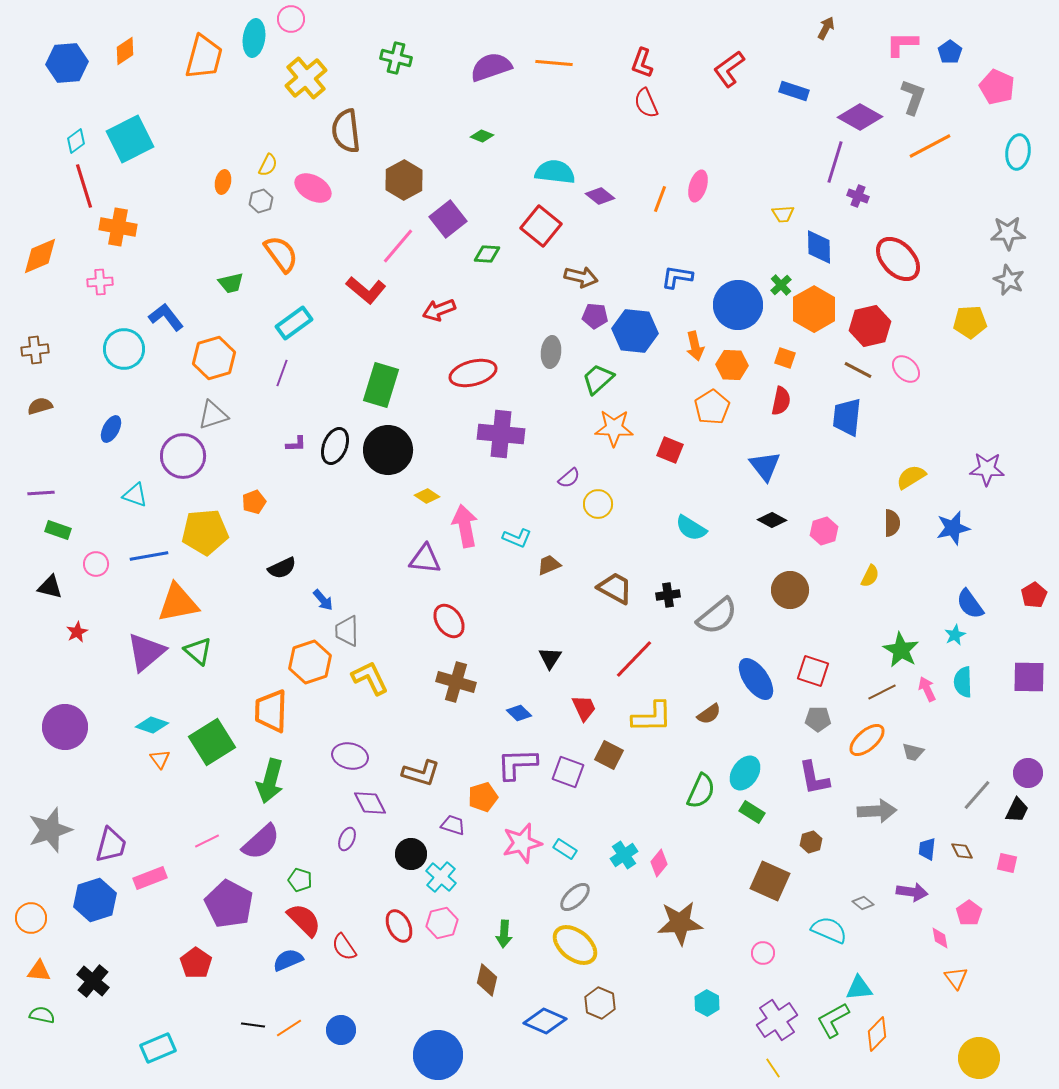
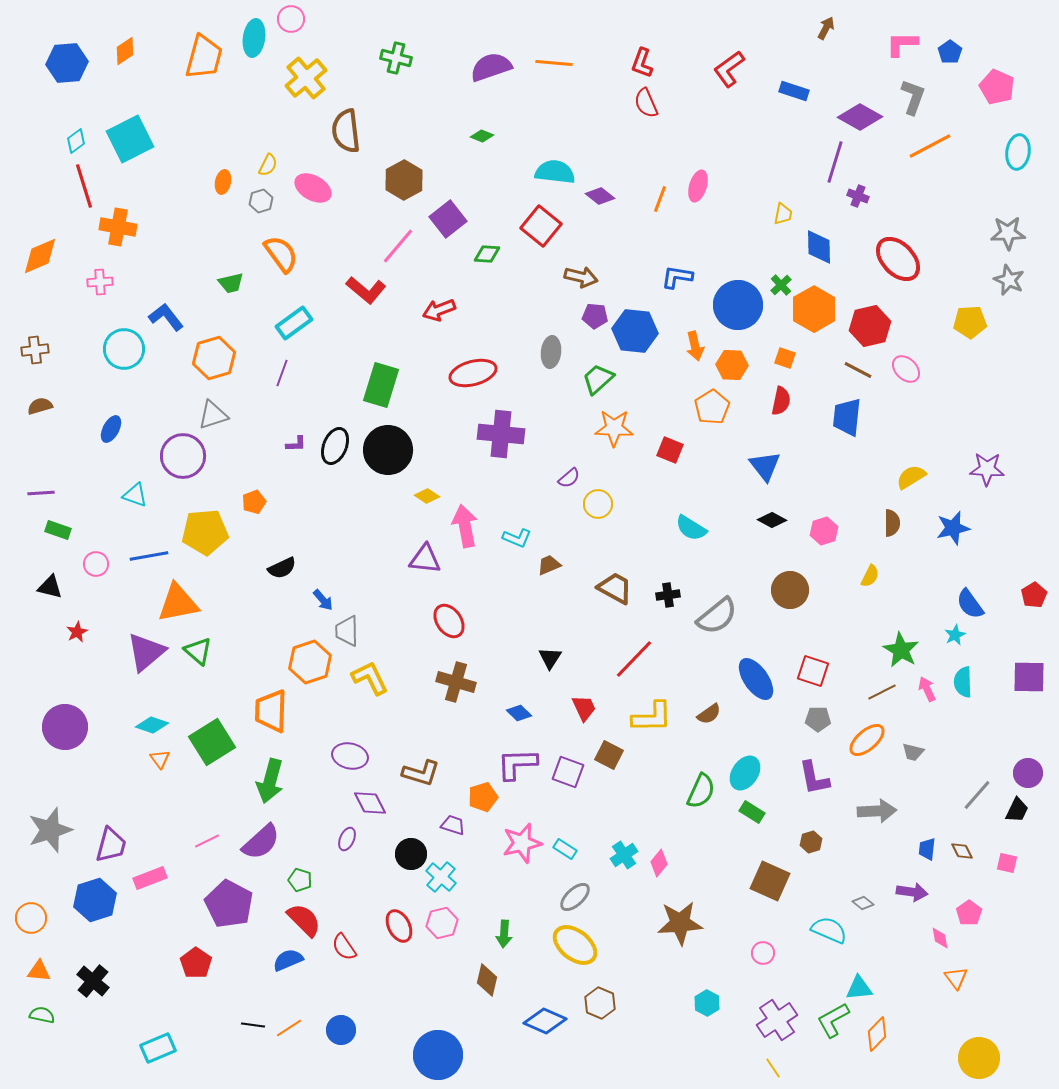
yellow trapezoid at (783, 214): rotated 75 degrees counterclockwise
